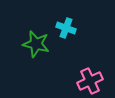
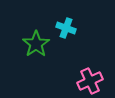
green star: rotated 24 degrees clockwise
